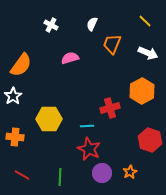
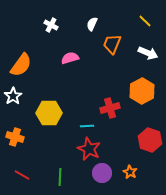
yellow hexagon: moved 6 px up
orange cross: rotated 12 degrees clockwise
orange star: rotated 16 degrees counterclockwise
